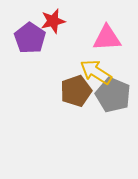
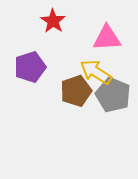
red star: rotated 25 degrees counterclockwise
purple pentagon: moved 29 px down; rotated 20 degrees clockwise
